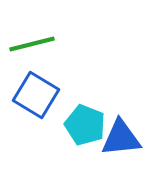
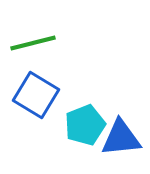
green line: moved 1 px right, 1 px up
cyan pentagon: rotated 30 degrees clockwise
